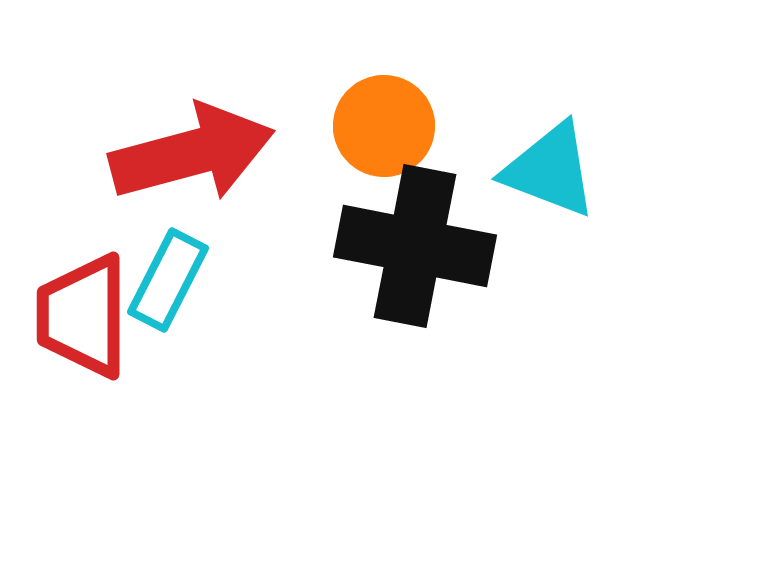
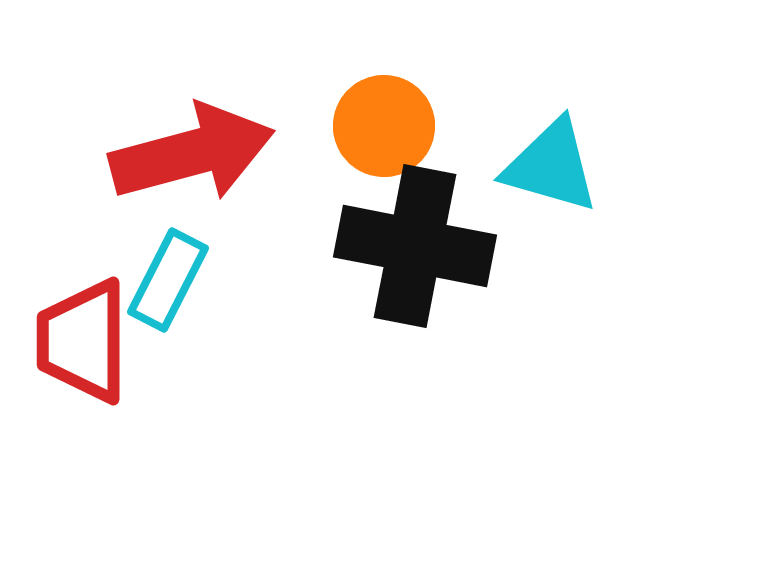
cyan triangle: moved 1 px right, 4 px up; rotated 5 degrees counterclockwise
red trapezoid: moved 25 px down
